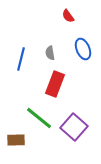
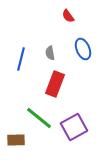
purple square: rotated 20 degrees clockwise
